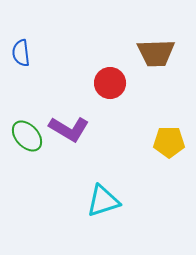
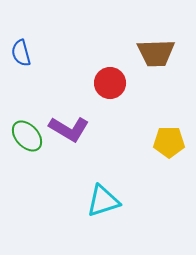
blue semicircle: rotated 8 degrees counterclockwise
